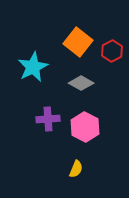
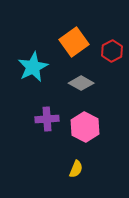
orange square: moved 4 px left; rotated 16 degrees clockwise
purple cross: moved 1 px left
